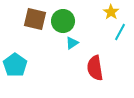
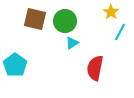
green circle: moved 2 px right
red semicircle: rotated 20 degrees clockwise
